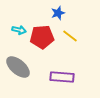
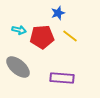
purple rectangle: moved 1 px down
